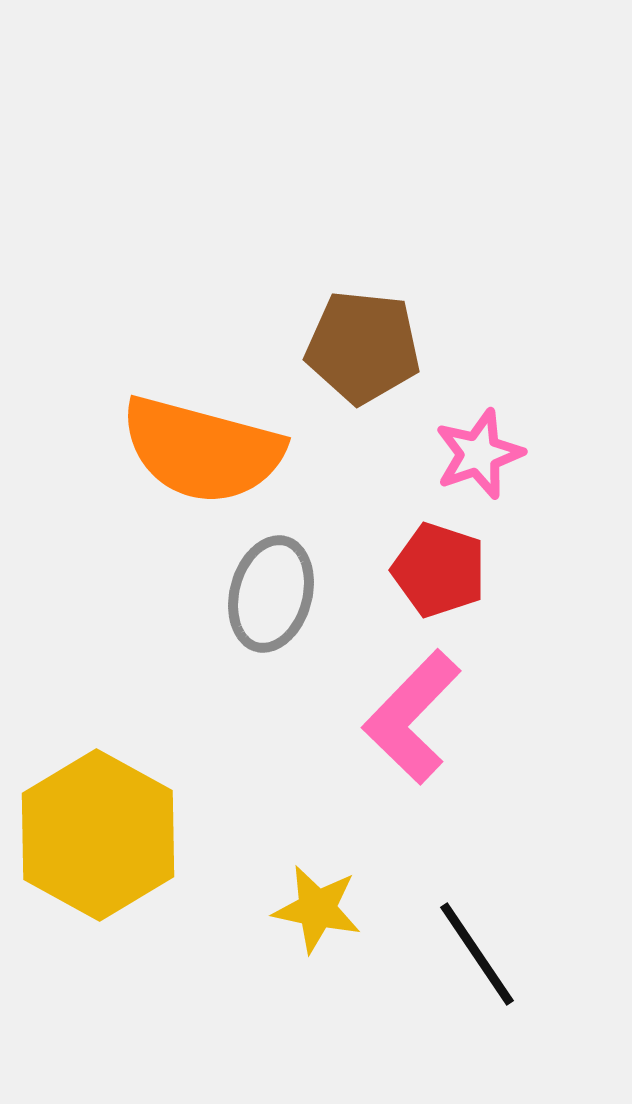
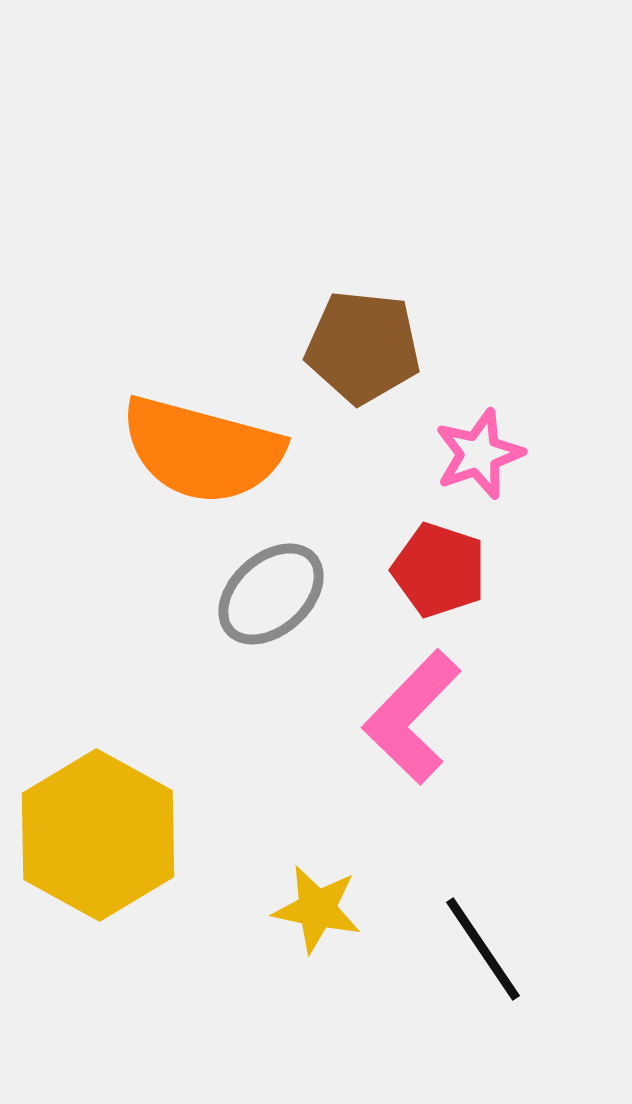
gray ellipse: rotated 33 degrees clockwise
black line: moved 6 px right, 5 px up
